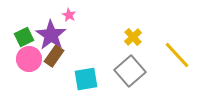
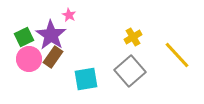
yellow cross: rotated 12 degrees clockwise
brown rectangle: moved 1 px left, 1 px down
